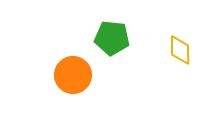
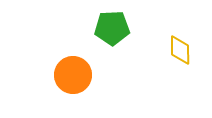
green pentagon: moved 10 px up; rotated 8 degrees counterclockwise
